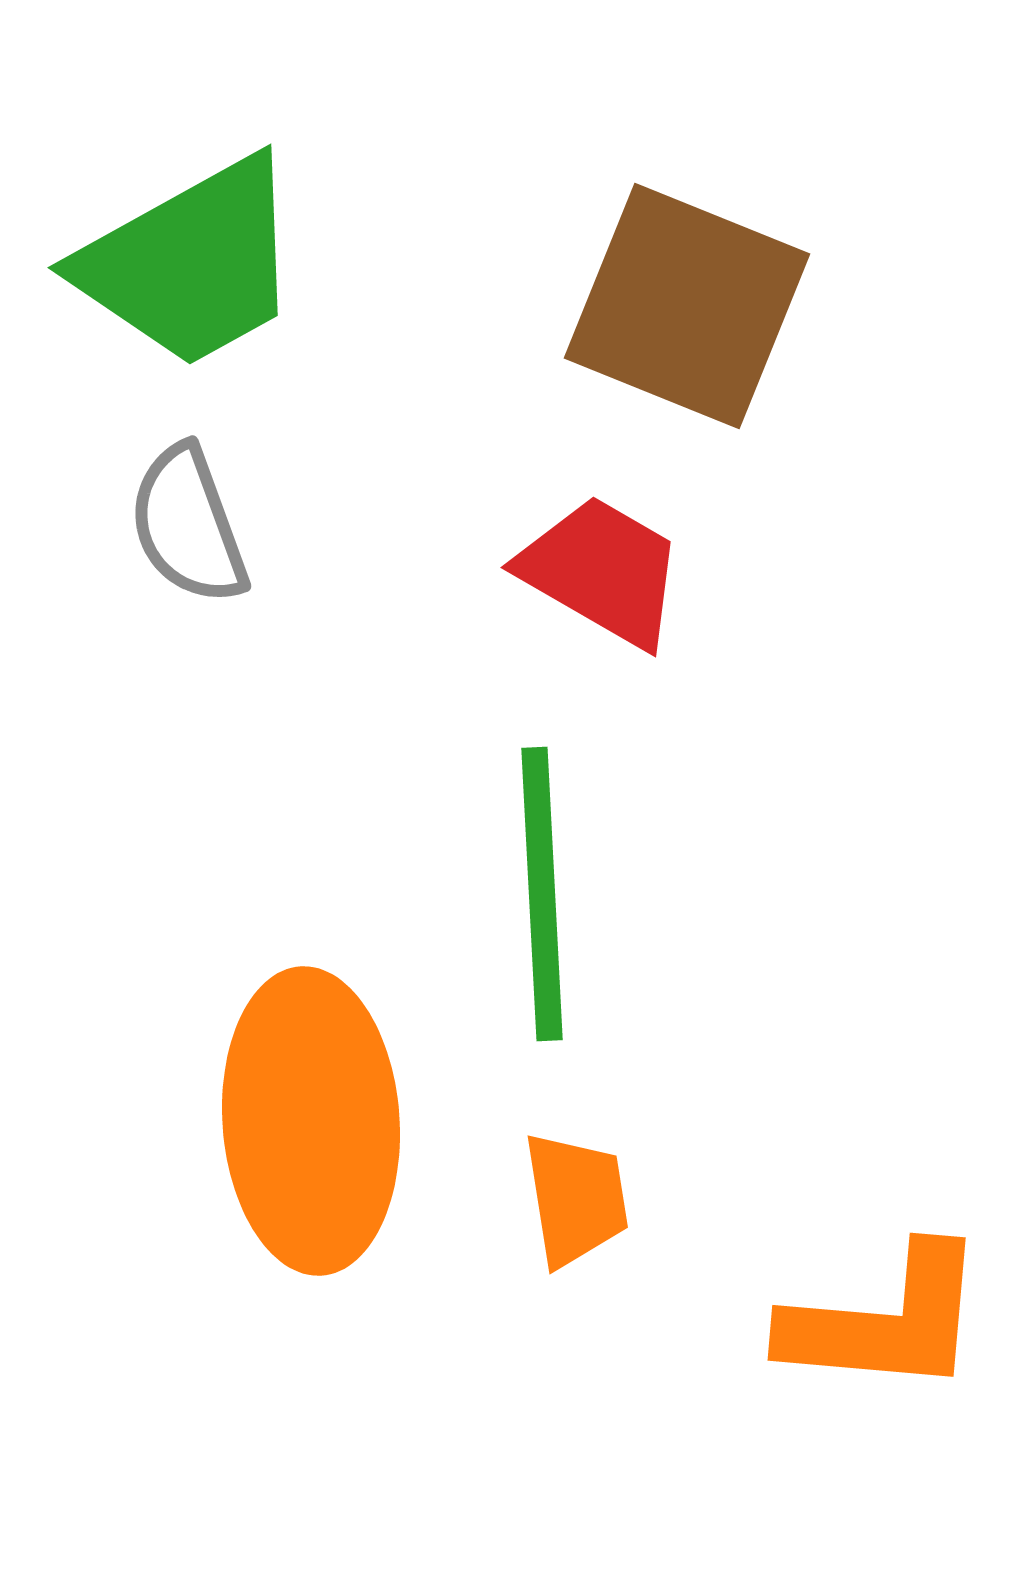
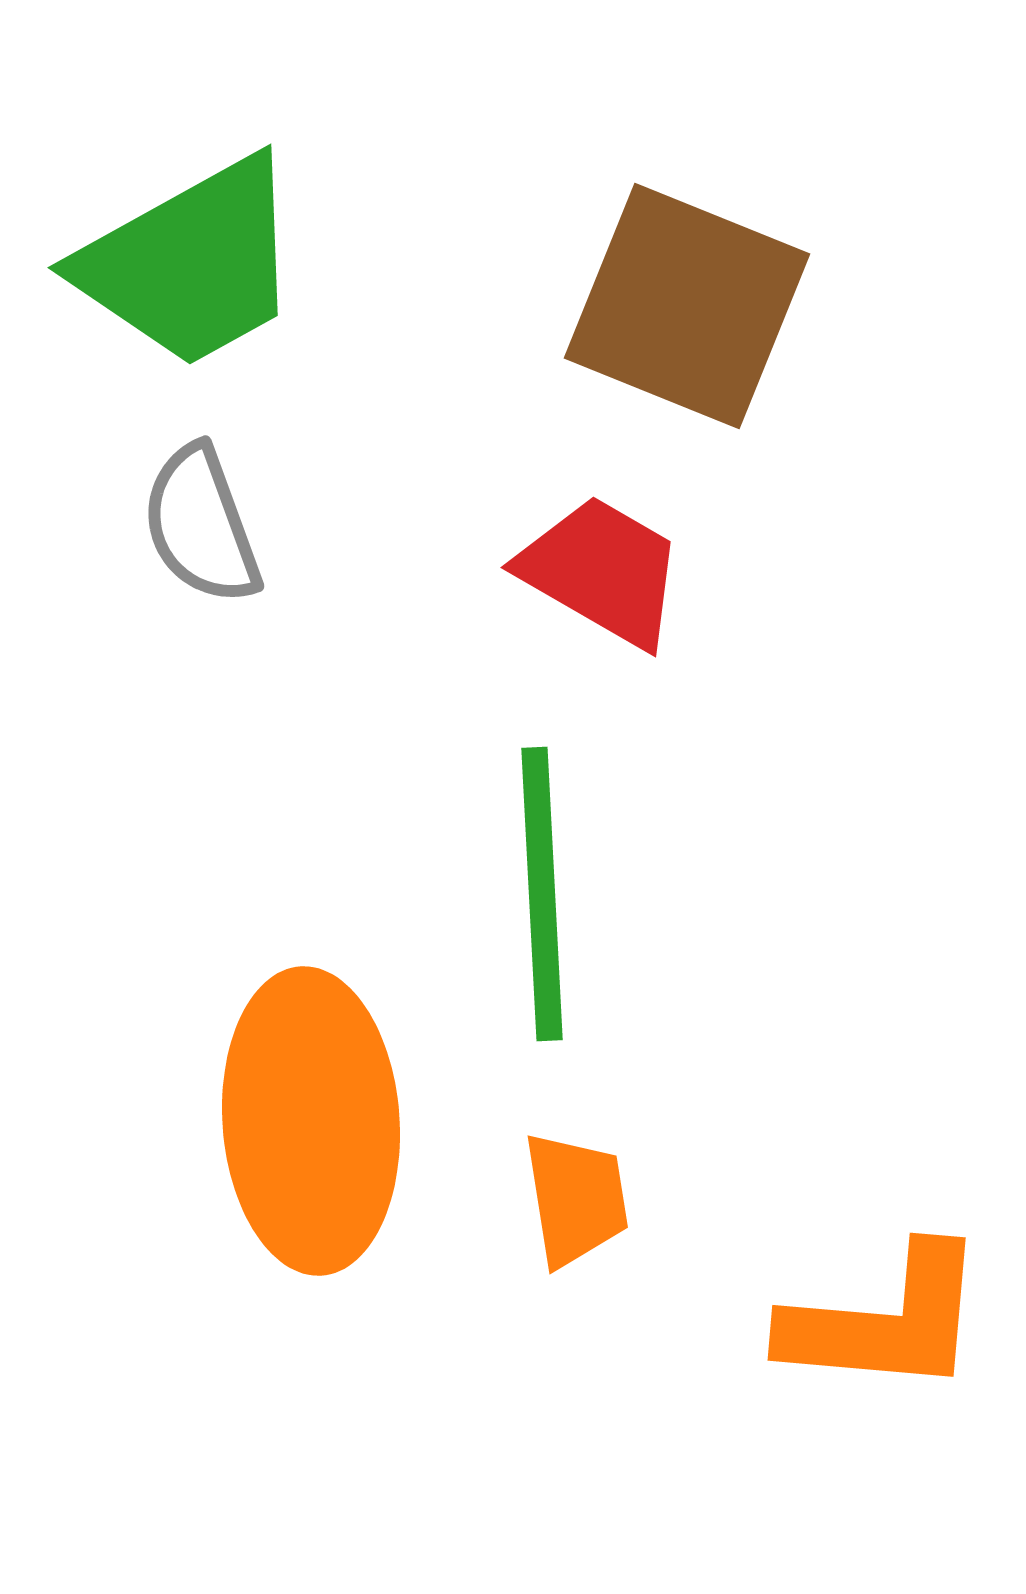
gray semicircle: moved 13 px right
